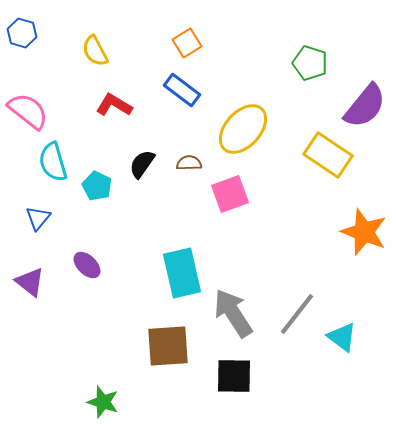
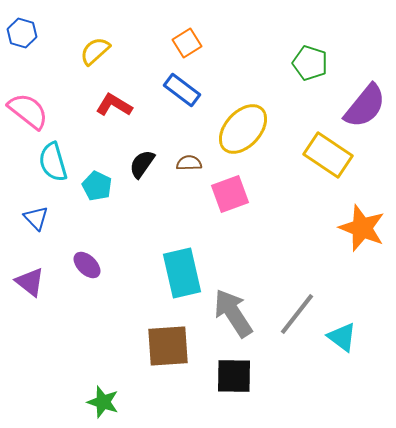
yellow semicircle: rotated 76 degrees clockwise
blue triangle: moved 2 px left; rotated 24 degrees counterclockwise
orange star: moved 2 px left, 4 px up
